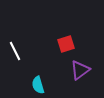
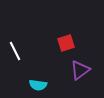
red square: moved 1 px up
cyan semicircle: rotated 66 degrees counterclockwise
